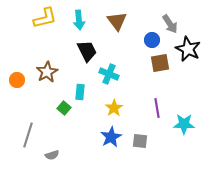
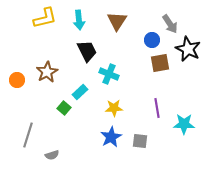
brown triangle: rotated 10 degrees clockwise
cyan rectangle: rotated 42 degrees clockwise
yellow star: rotated 30 degrees clockwise
